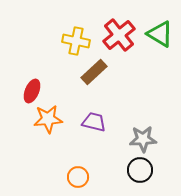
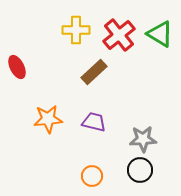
yellow cross: moved 11 px up; rotated 12 degrees counterclockwise
red ellipse: moved 15 px left, 24 px up; rotated 50 degrees counterclockwise
orange circle: moved 14 px right, 1 px up
